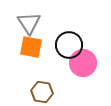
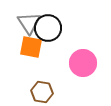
black circle: moved 21 px left, 17 px up
